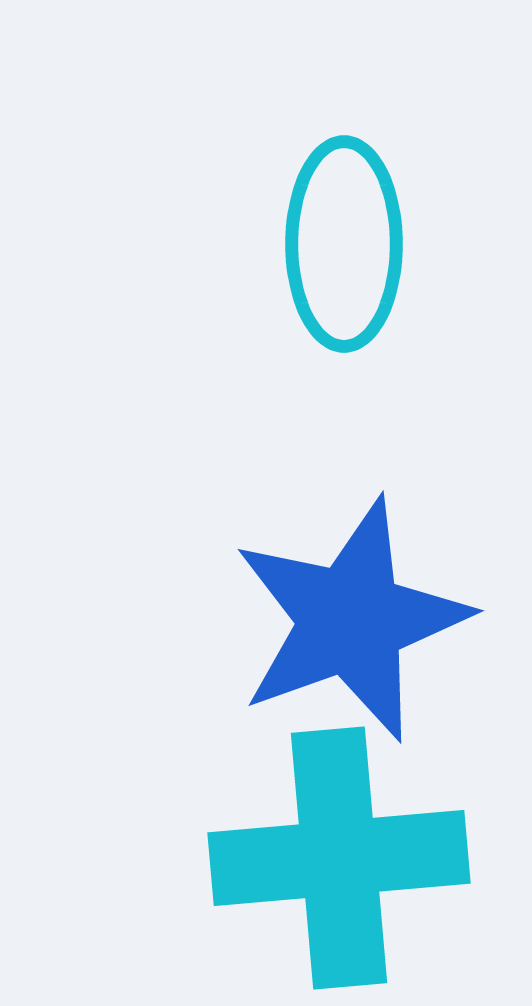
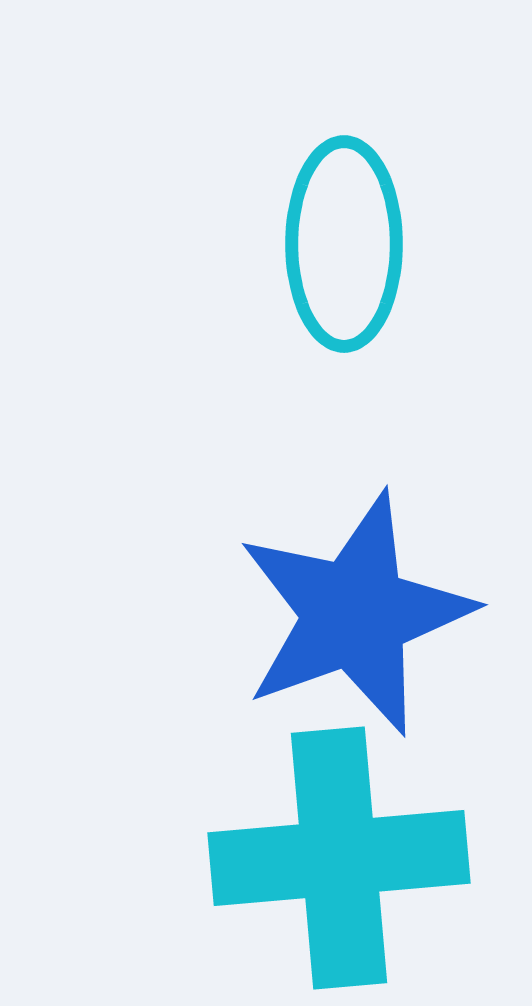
blue star: moved 4 px right, 6 px up
